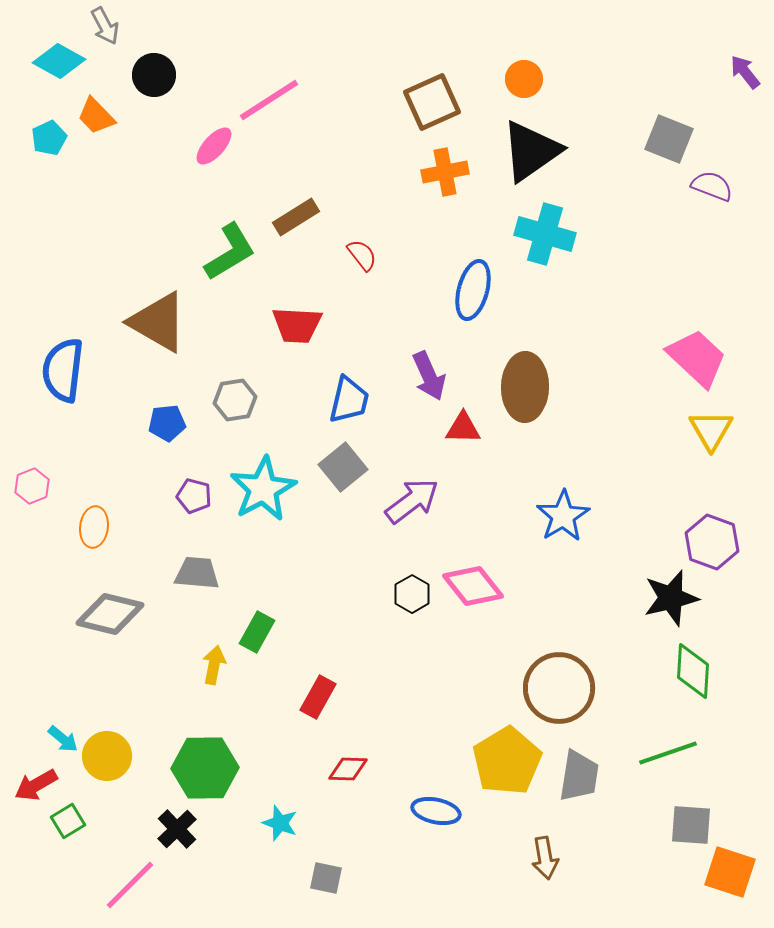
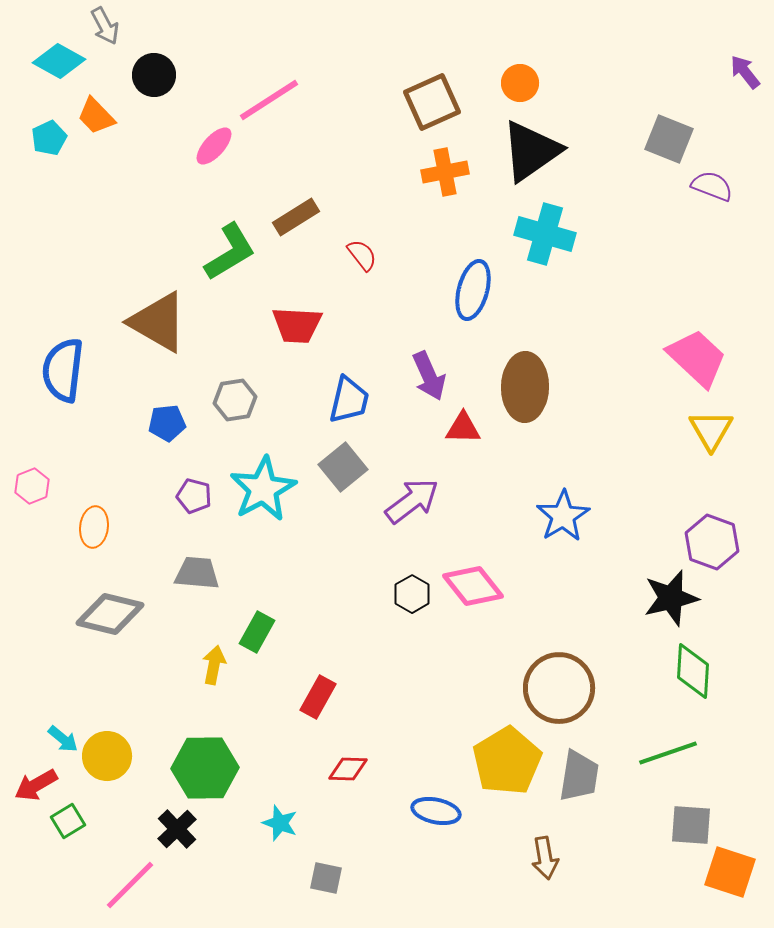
orange circle at (524, 79): moved 4 px left, 4 px down
